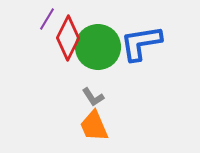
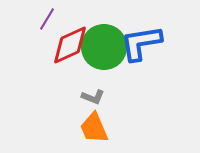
red diamond: moved 2 px right, 7 px down; rotated 39 degrees clockwise
green circle: moved 6 px right
gray L-shape: rotated 35 degrees counterclockwise
orange trapezoid: moved 2 px down
